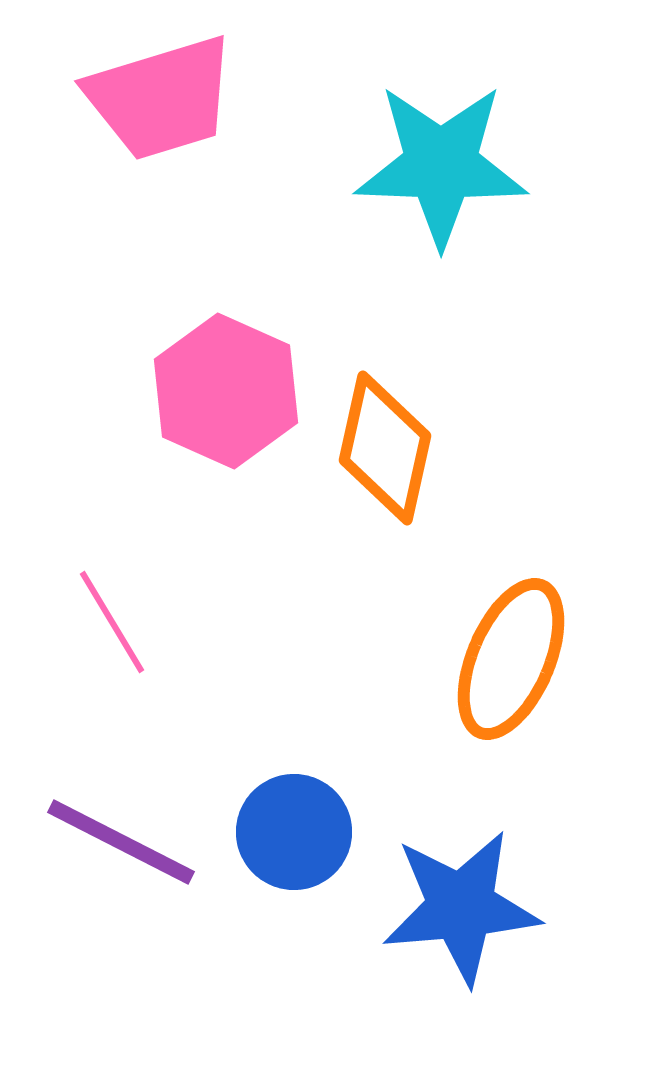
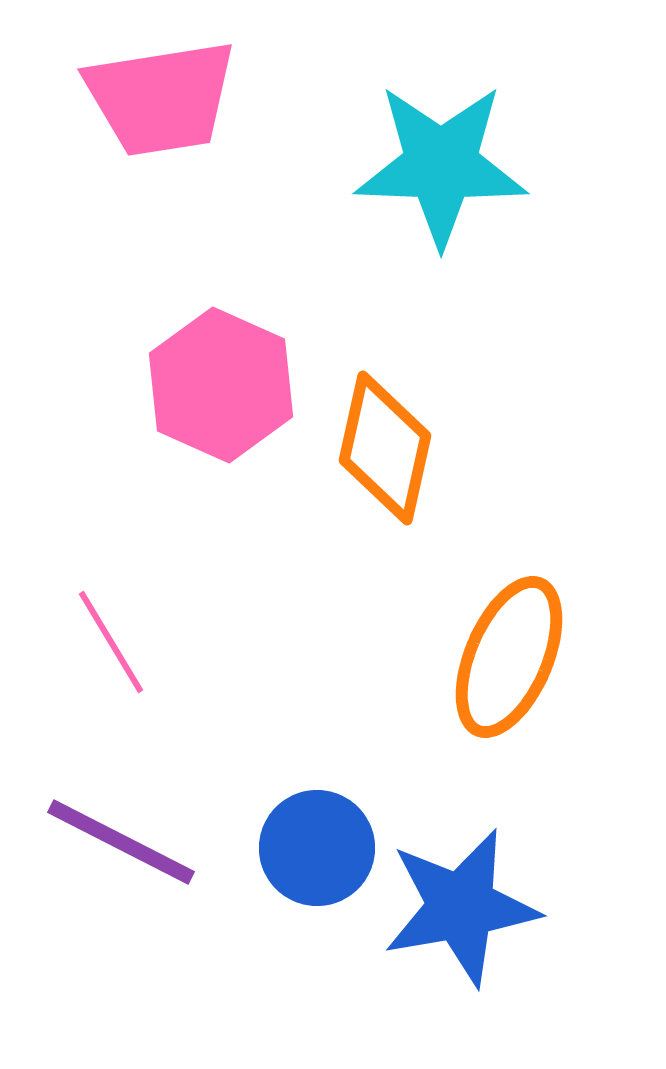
pink trapezoid: rotated 8 degrees clockwise
pink hexagon: moved 5 px left, 6 px up
pink line: moved 1 px left, 20 px down
orange ellipse: moved 2 px left, 2 px up
blue circle: moved 23 px right, 16 px down
blue star: rotated 5 degrees counterclockwise
